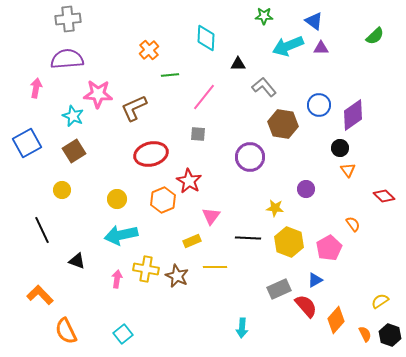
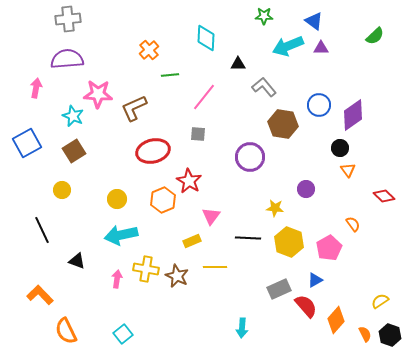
red ellipse at (151, 154): moved 2 px right, 3 px up
